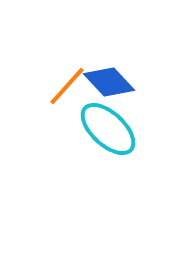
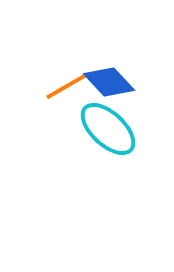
orange line: rotated 18 degrees clockwise
